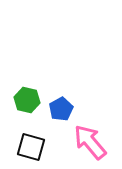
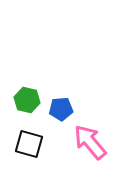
blue pentagon: rotated 25 degrees clockwise
black square: moved 2 px left, 3 px up
